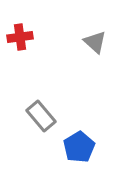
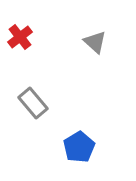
red cross: rotated 30 degrees counterclockwise
gray rectangle: moved 8 px left, 13 px up
